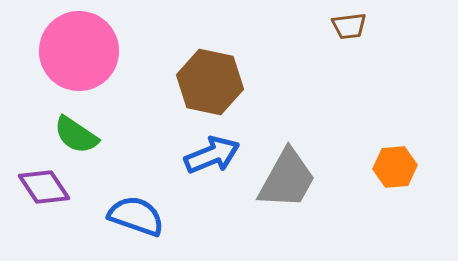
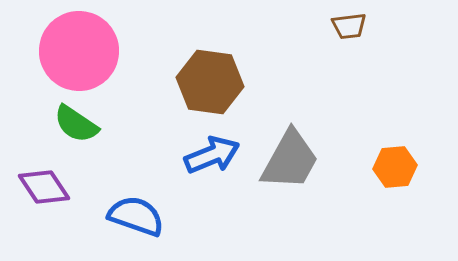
brown hexagon: rotated 4 degrees counterclockwise
green semicircle: moved 11 px up
gray trapezoid: moved 3 px right, 19 px up
